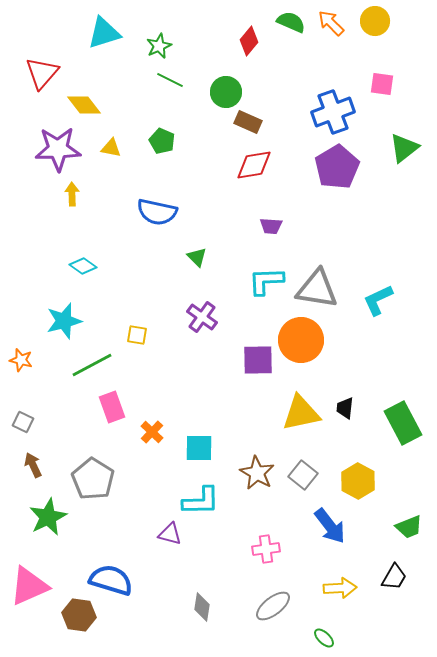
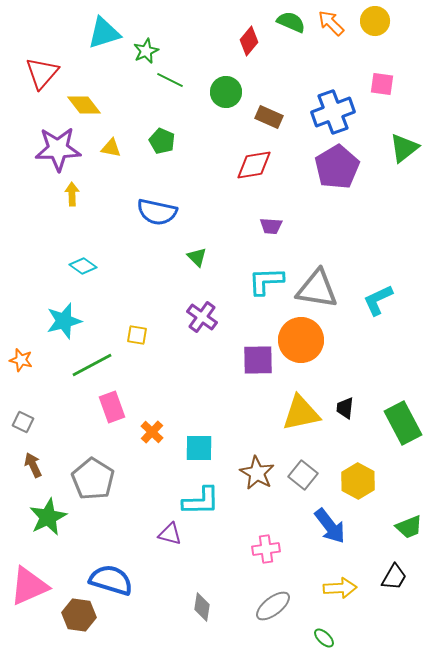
green star at (159, 46): moved 13 px left, 5 px down
brown rectangle at (248, 122): moved 21 px right, 5 px up
